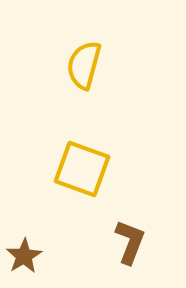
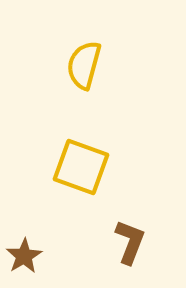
yellow square: moved 1 px left, 2 px up
